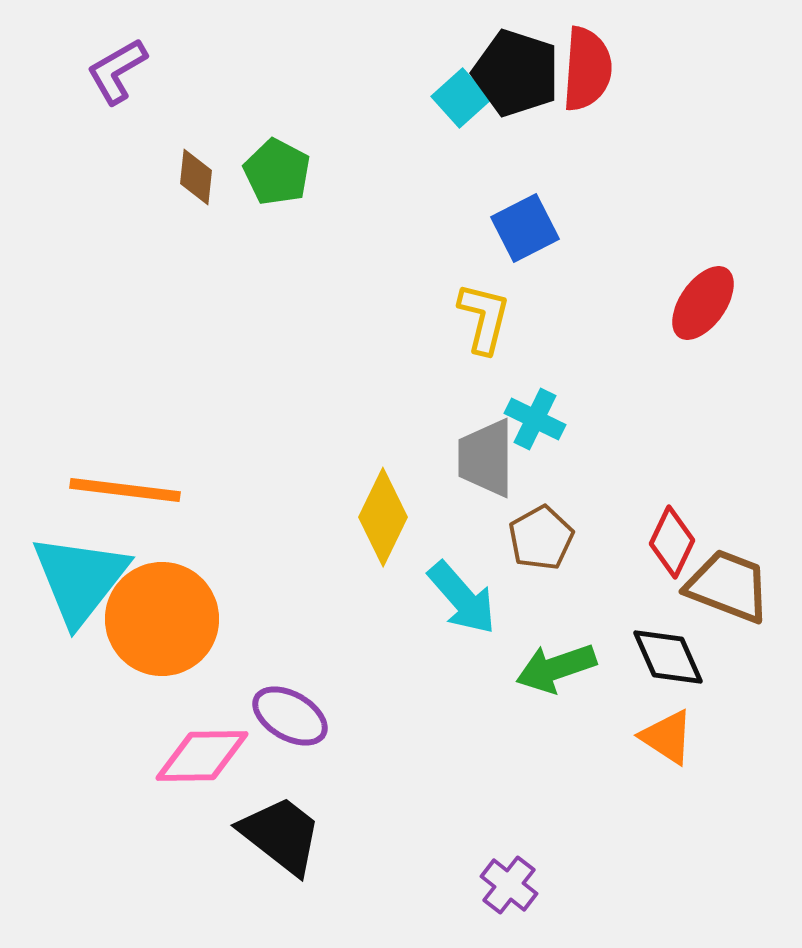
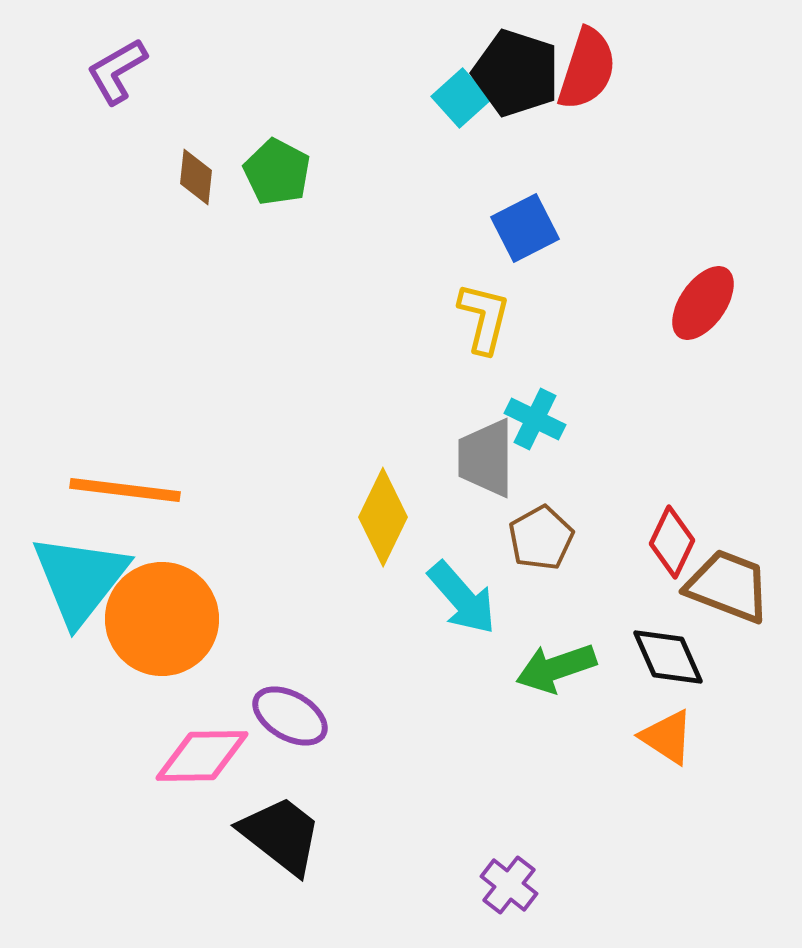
red semicircle: rotated 14 degrees clockwise
